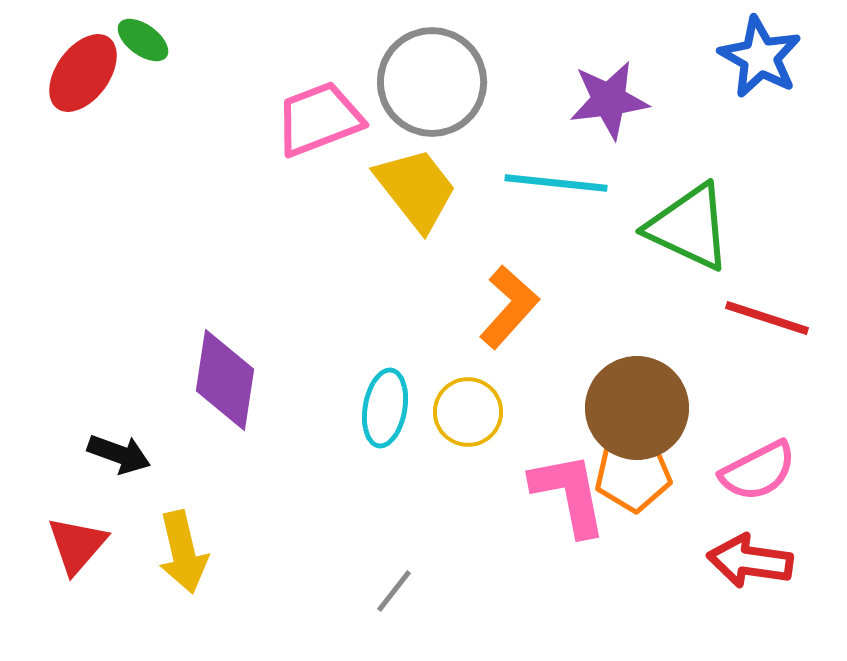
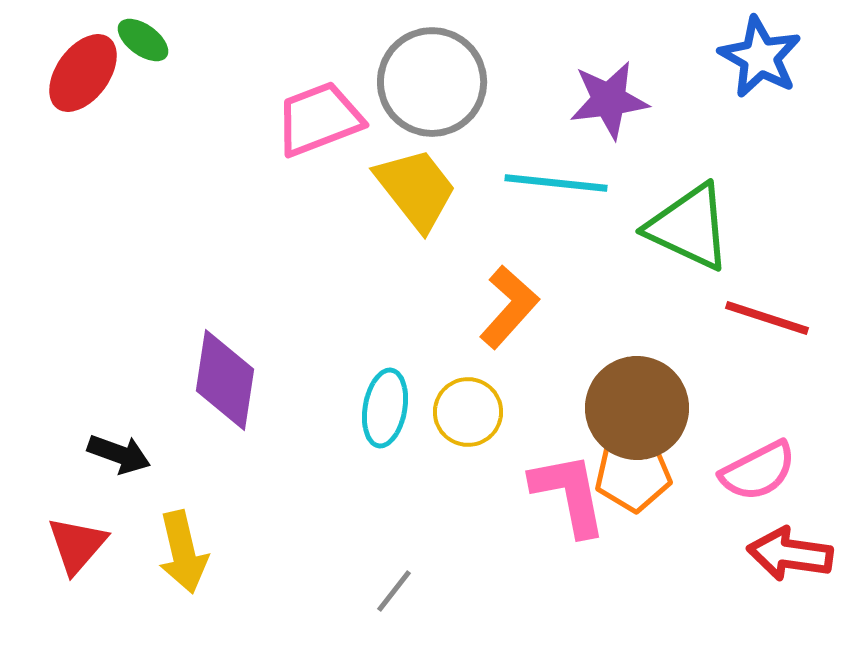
red arrow: moved 40 px right, 7 px up
